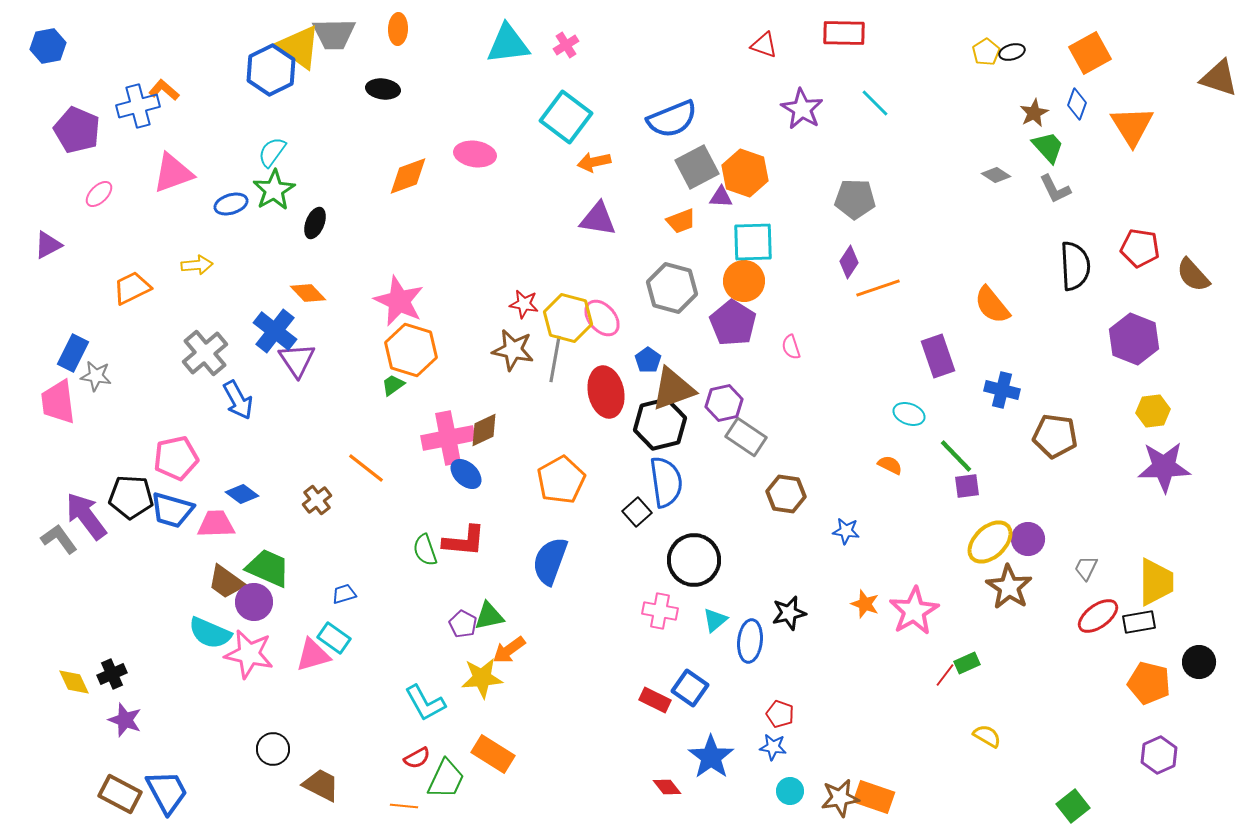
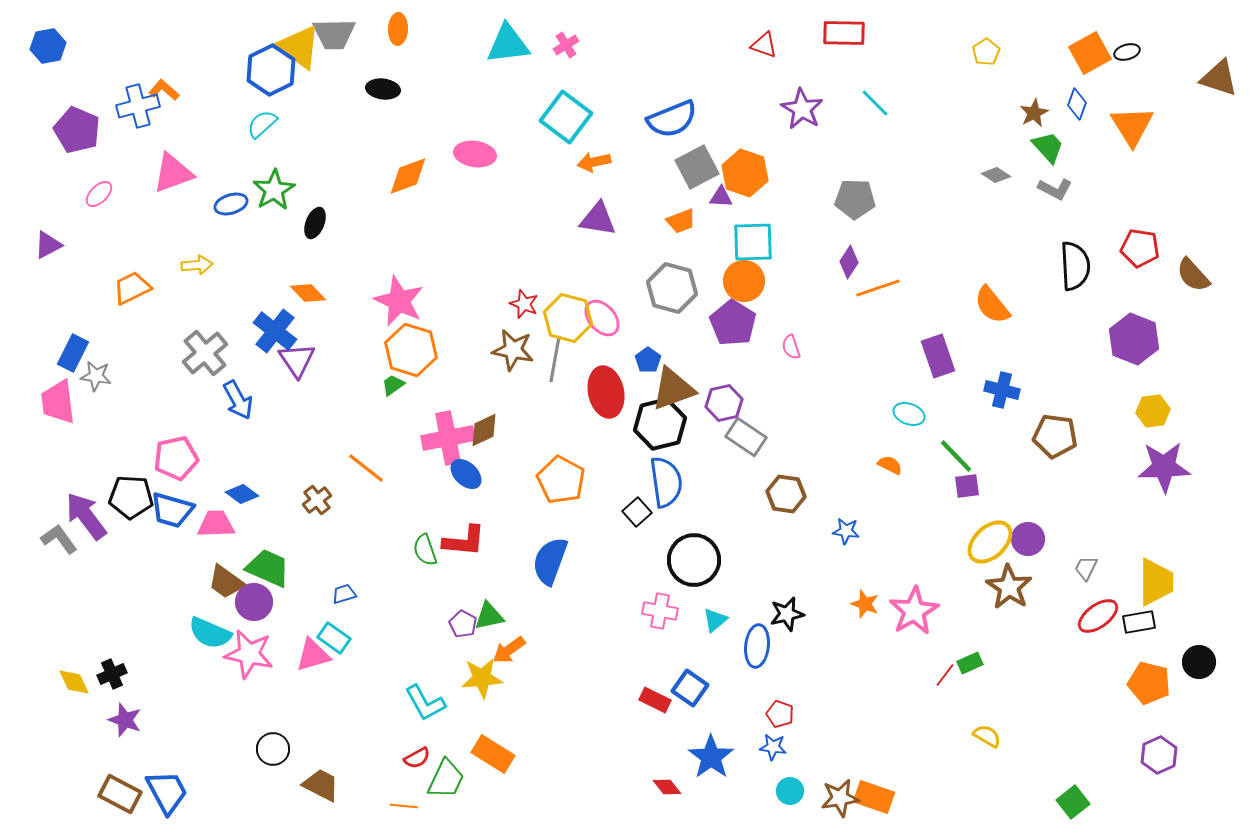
black ellipse at (1012, 52): moved 115 px right
cyan semicircle at (272, 152): moved 10 px left, 28 px up; rotated 12 degrees clockwise
gray L-shape at (1055, 189): rotated 36 degrees counterclockwise
red star at (524, 304): rotated 12 degrees clockwise
orange pentagon at (561, 480): rotated 15 degrees counterclockwise
black star at (789, 613): moved 2 px left, 1 px down
blue ellipse at (750, 641): moved 7 px right, 5 px down
green rectangle at (967, 663): moved 3 px right
green square at (1073, 806): moved 4 px up
